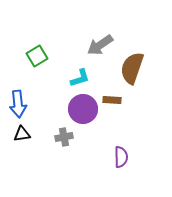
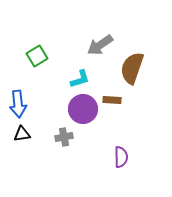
cyan L-shape: moved 1 px down
